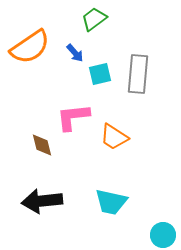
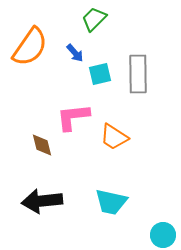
green trapezoid: rotated 8 degrees counterclockwise
orange semicircle: rotated 21 degrees counterclockwise
gray rectangle: rotated 6 degrees counterclockwise
